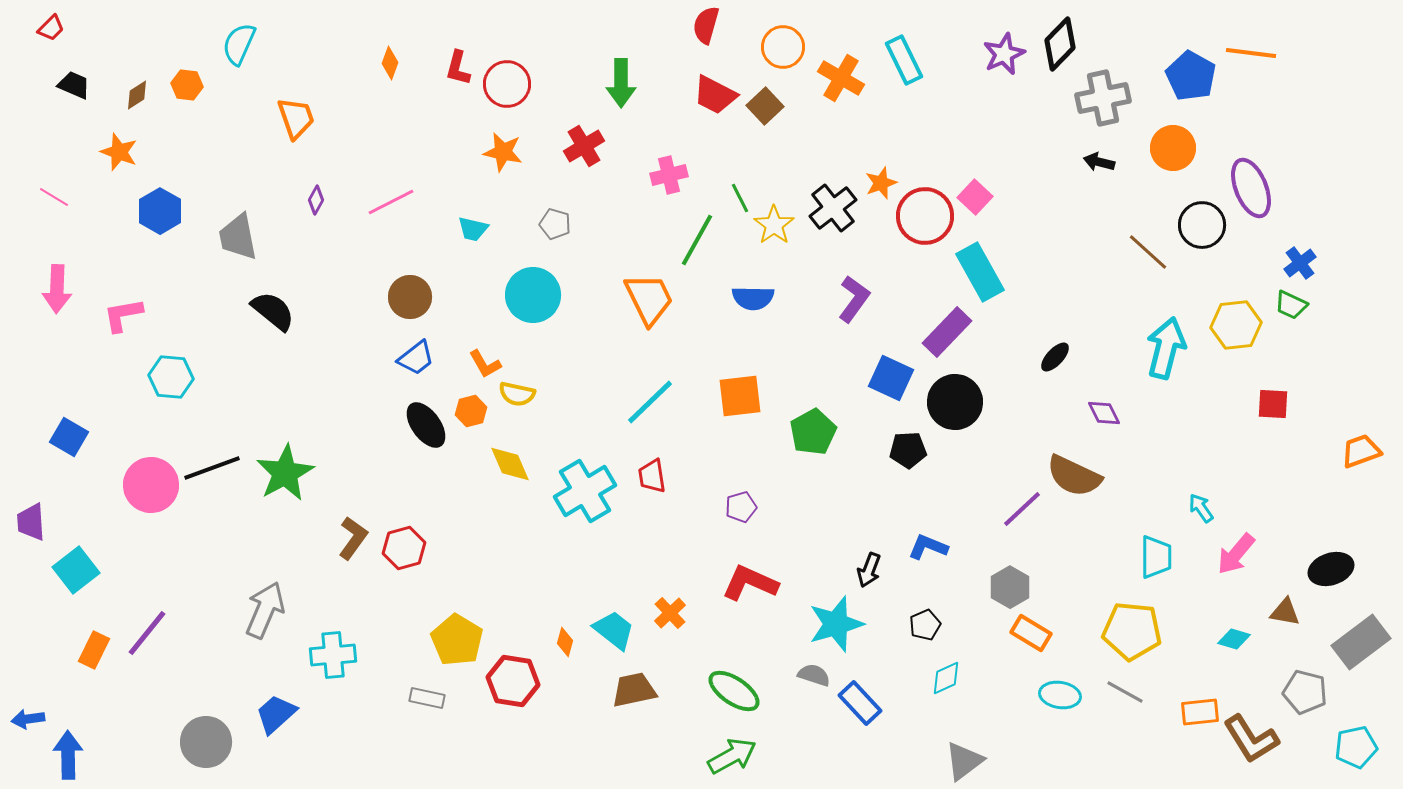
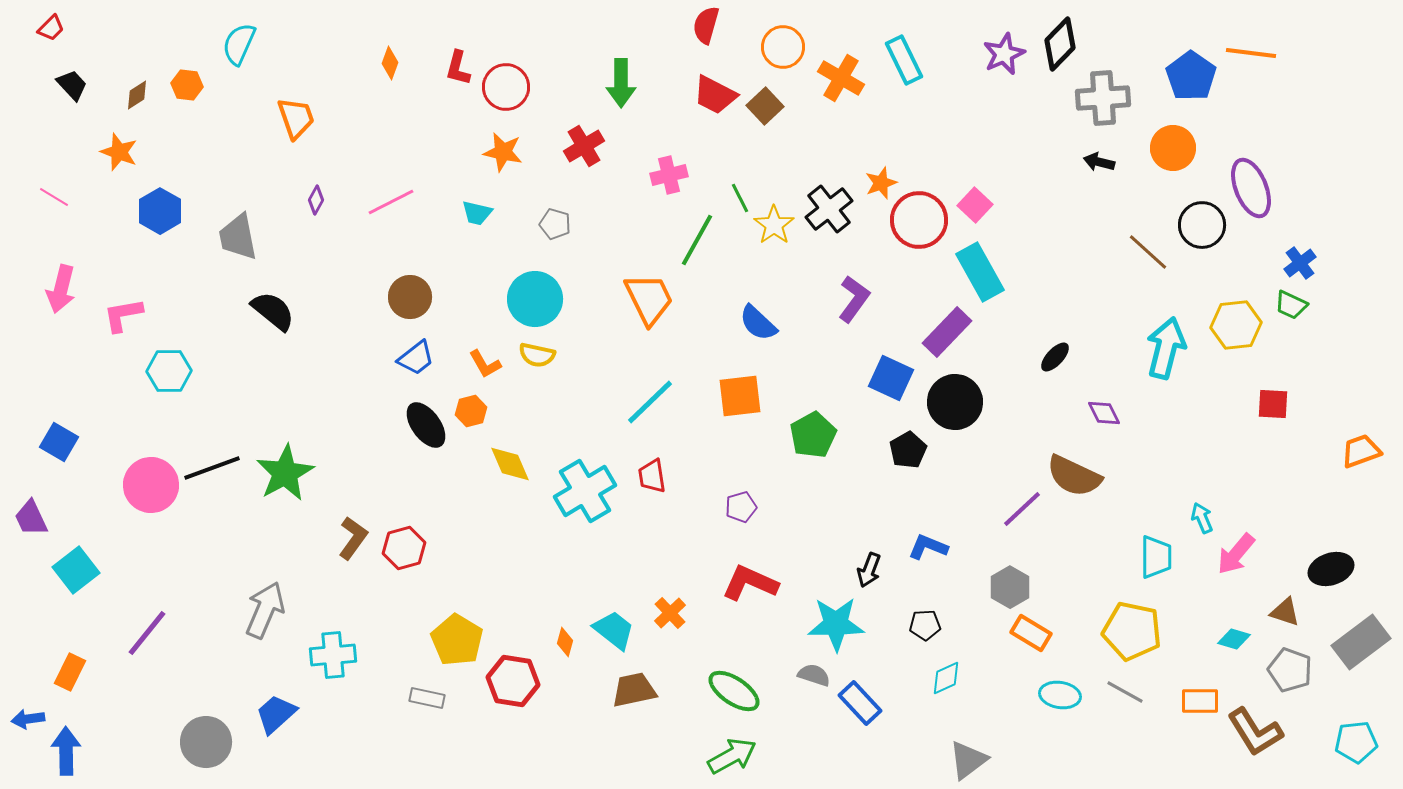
blue pentagon at (1191, 76): rotated 6 degrees clockwise
red circle at (507, 84): moved 1 px left, 3 px down
black trapezoid at (74, 85): moved 2 px left; rotated 24 degrees clockwise
gray cross at (1103, 98): rotated 8 degrees clockwise
pink square at (975, 197): moved 8 px down
black cross at (833, 208): moved 4 px left, 1 px down
red circle at (925, 216): moved 6 px left, 4 px down
cyan trapezoid at (473, 229): moved 4 px right, 16 px up
pink arrow at (57, 289): moved 4 px right; rotated 12 degrees clockwise
cyan circle at (533, 295): moved 2 px right, 4 px down
blue semicircle at (753, 298): moved 5 px right, 25 px down; rotated 42 degrees clockwise
cyan hexagon at (171, 377): moved 2 px left, 6 px up; rotated 6 degrees counterclockwise
yellow semicircle at (517, 394): moved 20 px right, 39 px up
green pentagon at (813, 432): moved 3 px down
blue square at (69, 437): moved 10 px left, 5 px down
black pentagon at (908, 450): rotated 27 degrees counterclockwise
cyan arrow at (1201, 508): moved 1 px right, 10 px down; rotated 12 degrees clockwise
purple trapezoid at (31, 522): moved 4 px up; rotated 21 degrees counterclockwise
brown triangle at (1285, 612): rotated 8 degrees clockwise
cyan star at (836, 624): rotated 16 degrees clockwise
black pentagon at (925, 625): rotated 20 degrees clockwise
yellow pentagon at (1132, 631): rotated 6 degrees clockwise
orange rectangle at (94, 650): moved 24 px left, 22 px down
gray pentagon at (1305, 692): moved 15 px left, 22 px up; rotated 6 degrees clockwise
orange rectangle at (1200, 712): moved 11 px up; rotated 6 degrees clockwise
brown L-shape at (1251, 739): moved 4 px right, 7 px up
cyan pentagon at (1356, 747): moved 5 px up; rotated 6 degrees clockwise
blue arrow at (68, 755): moved 2 px left, 4 px up
gray triangle at (964, 761): moved 4 px right, 1 px up
